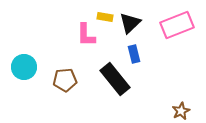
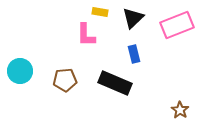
yellow rectangle: moved 5 px left, 5 px up
black triangle: moved 3 px right, 5 px up
cyan circle: moved 4 px left, 4 px down
black rectangle: moved 4 px down; rotated 28 degrees counterclockwise
brown star: moved 1 px left, 1 px up; rotated 12 degrees counterclockwise
